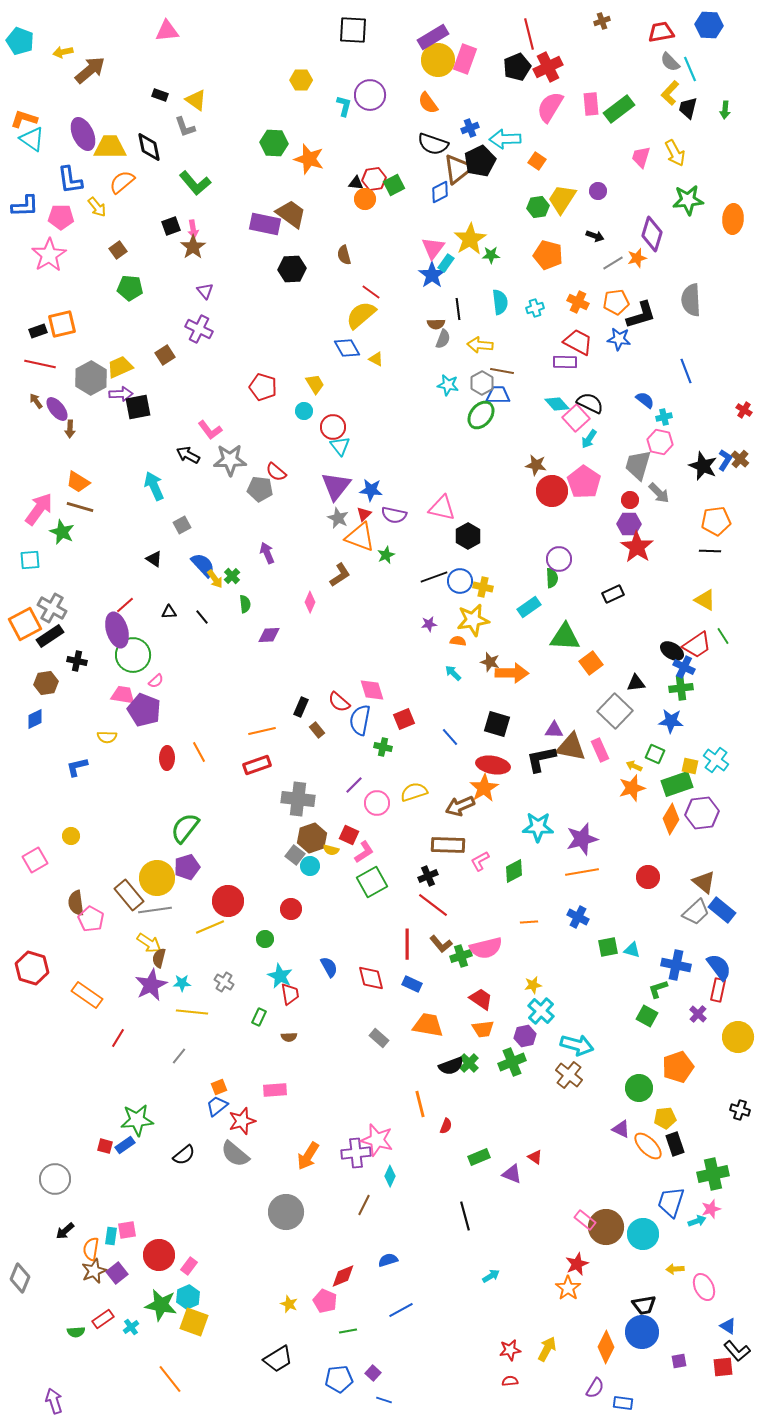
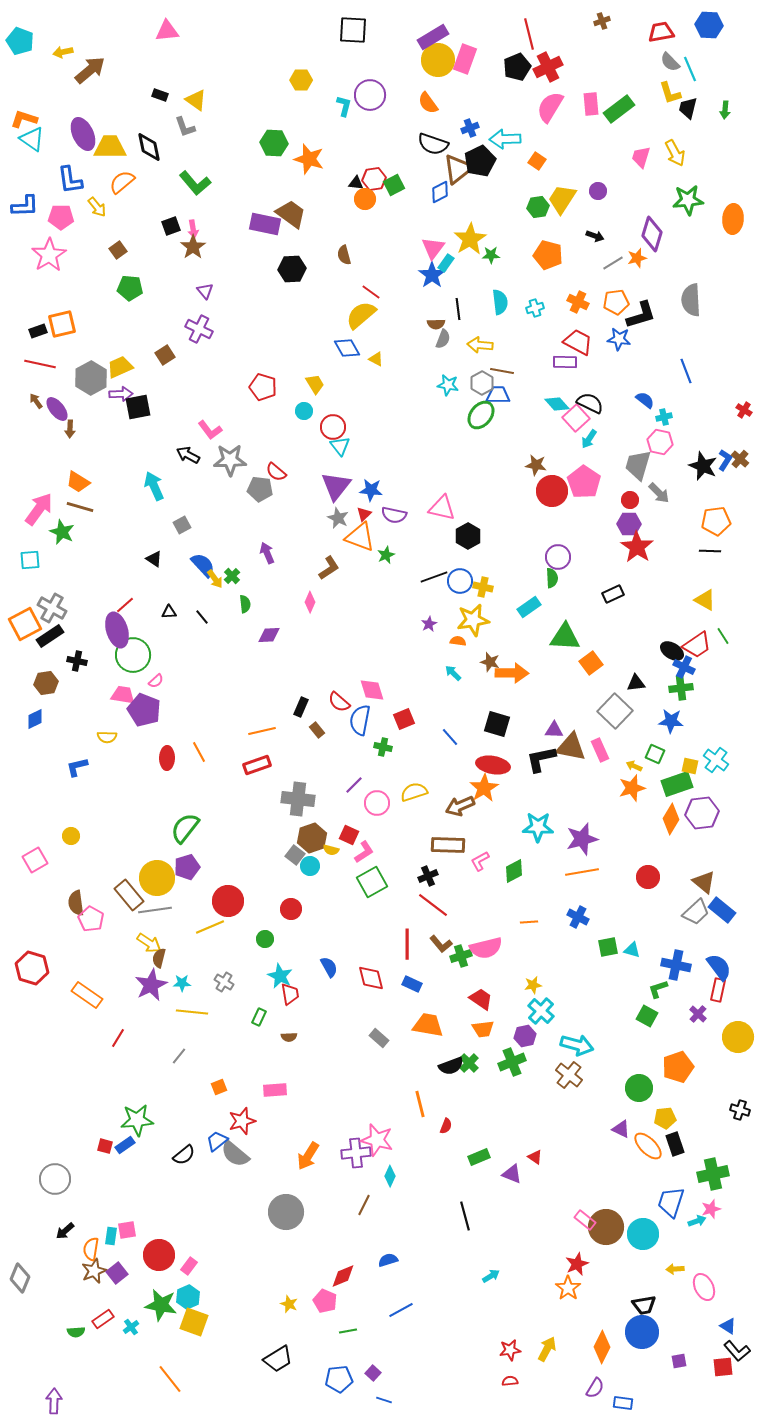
yellow L-shape at (670, 93): rotated 60 degrees counterclockwise
purple circle at (559, 559): moved 1 px left, 2 px up
brown L-shape at (340, 575): moved 11 px left, 7 px up
purple star at (429, 624): rotated 21 degrees counterclockwise
blue trapezoid at (217, 1106): moved 35 px down
orange diamond at (606, 1347): moved 4 px left
purple arrow at (54, 1401): rotated 20 degrees clockwise
